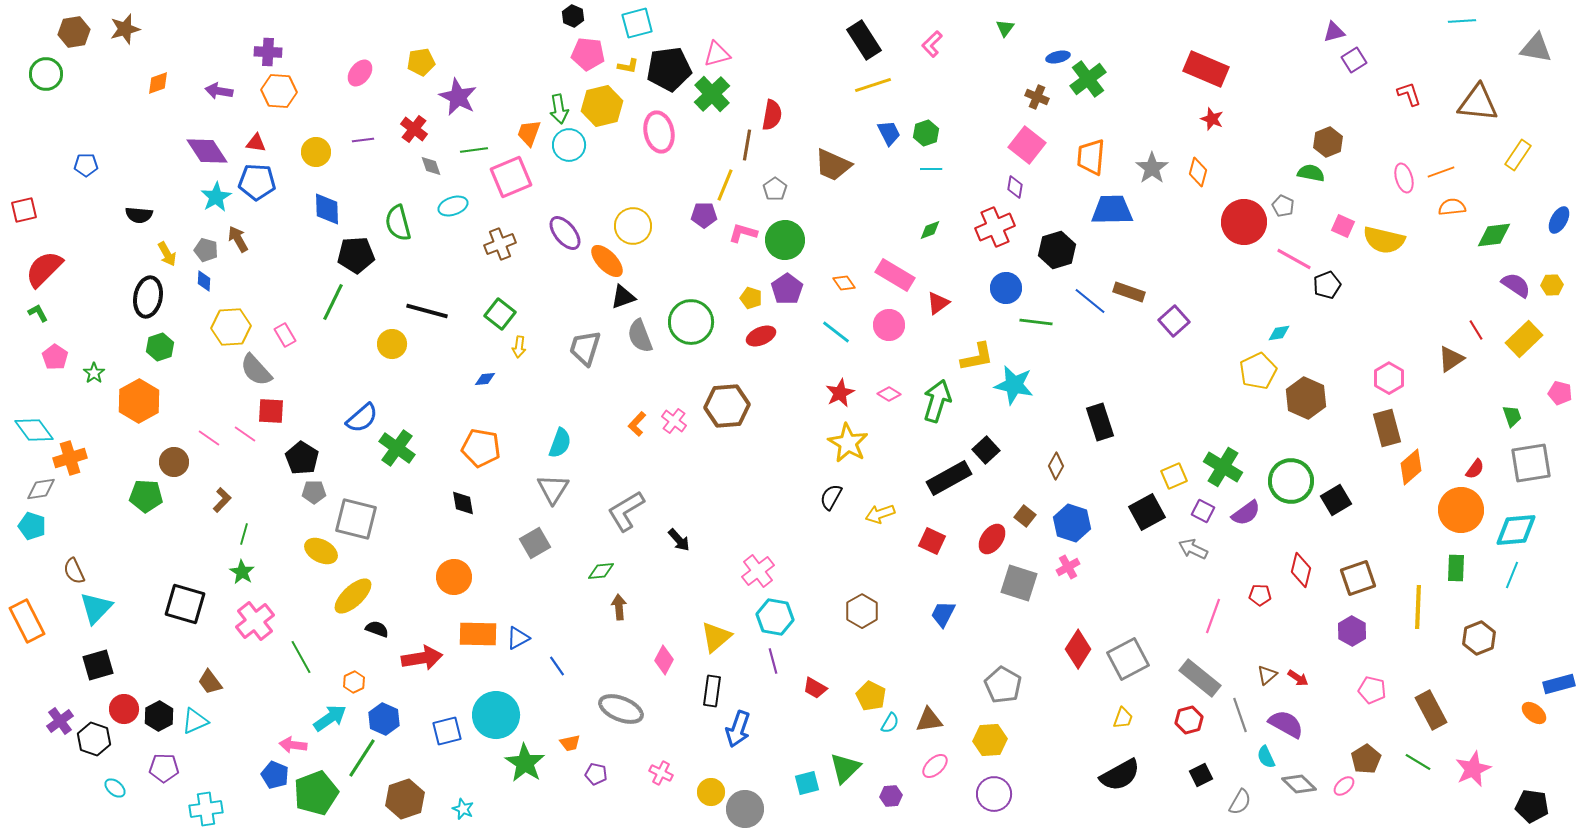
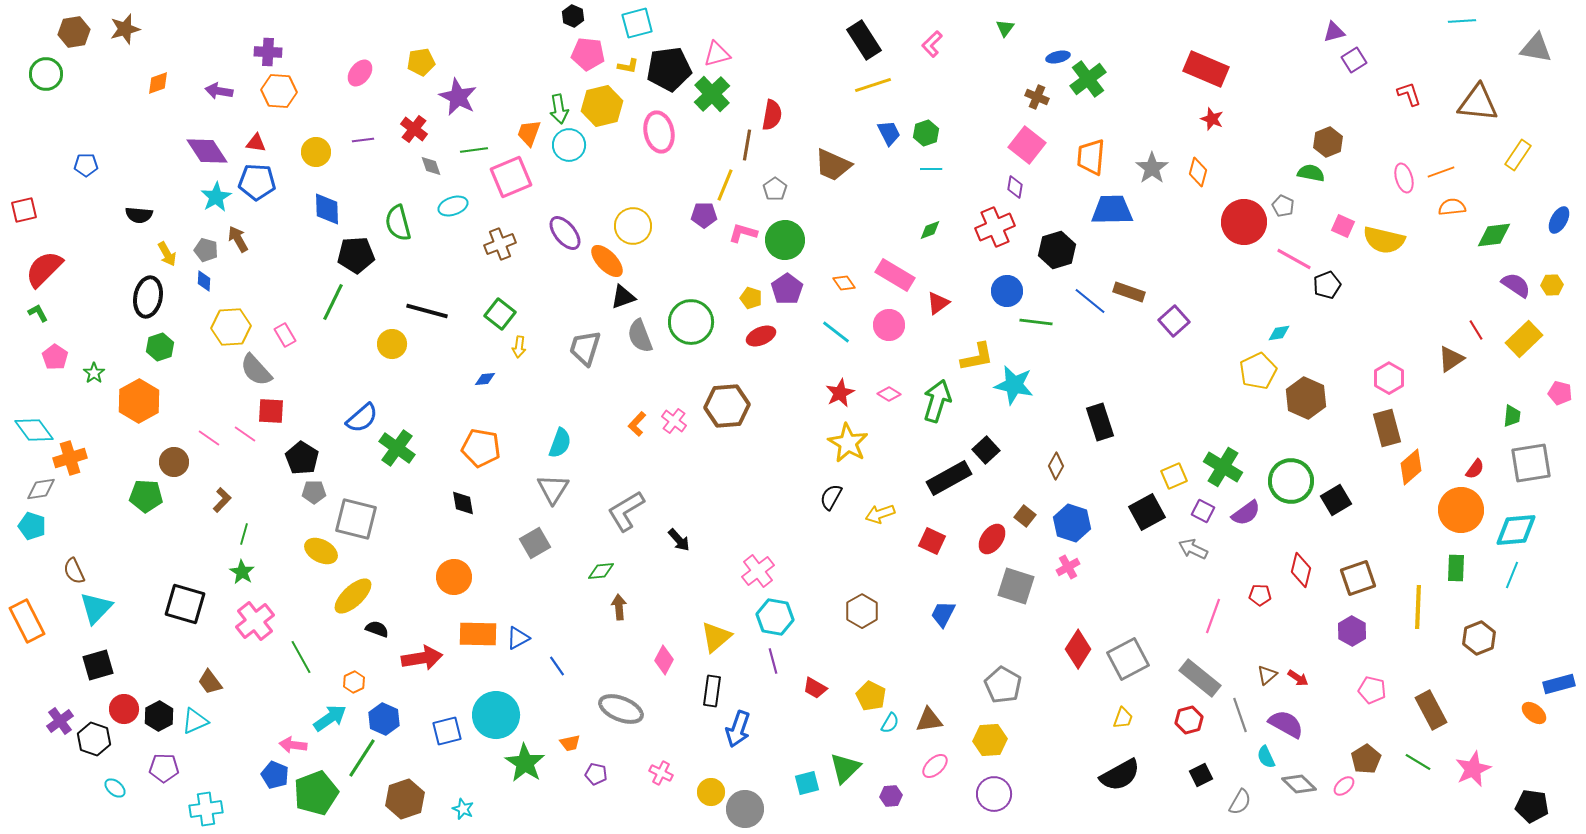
blue circle at (1006, 288): moved 1 px right, 3 px down
green trapezoid at (1512, 416): rotated 25 degrees clockwise
gray square at (1019, 583): moved 3 px left, 3 px down
